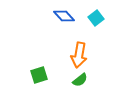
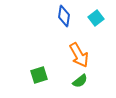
blue diamond: rotated 50 degrees clockwise
orange arrow: rotated 40 degrees counterclockwise
green semicircle: moved 1 px down
